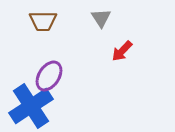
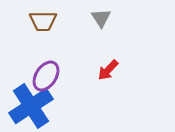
red arrow: moved 14 px left, 19 px down
purple ellipse: moved 3 px left
